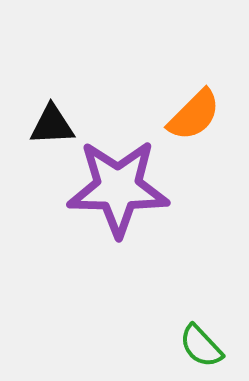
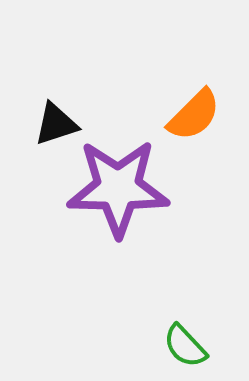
black triangle: moved 4 px right, 1 px up; rotated 15 degrees counterclockwise
green semicircle: moved 16 px left
